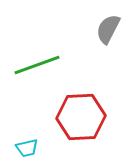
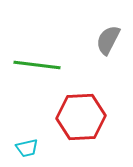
gray semicircle: moved 11 px down
green line: rotated 27 degrees clockwise
